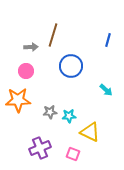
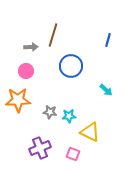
gray star: rotated 16 degrees clockwise
